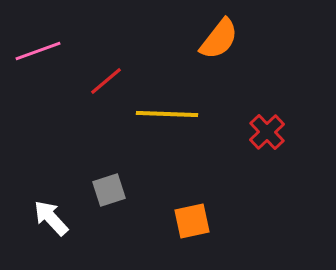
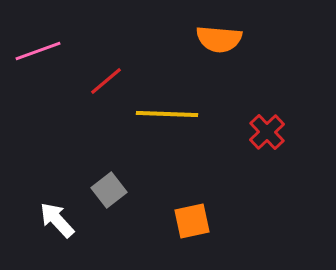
orange semicircle: rotated 57 degrees clockwise
gray square: rotated 20 degrees counterclockwise
white arrow: moved 6 px right, 2 px down
